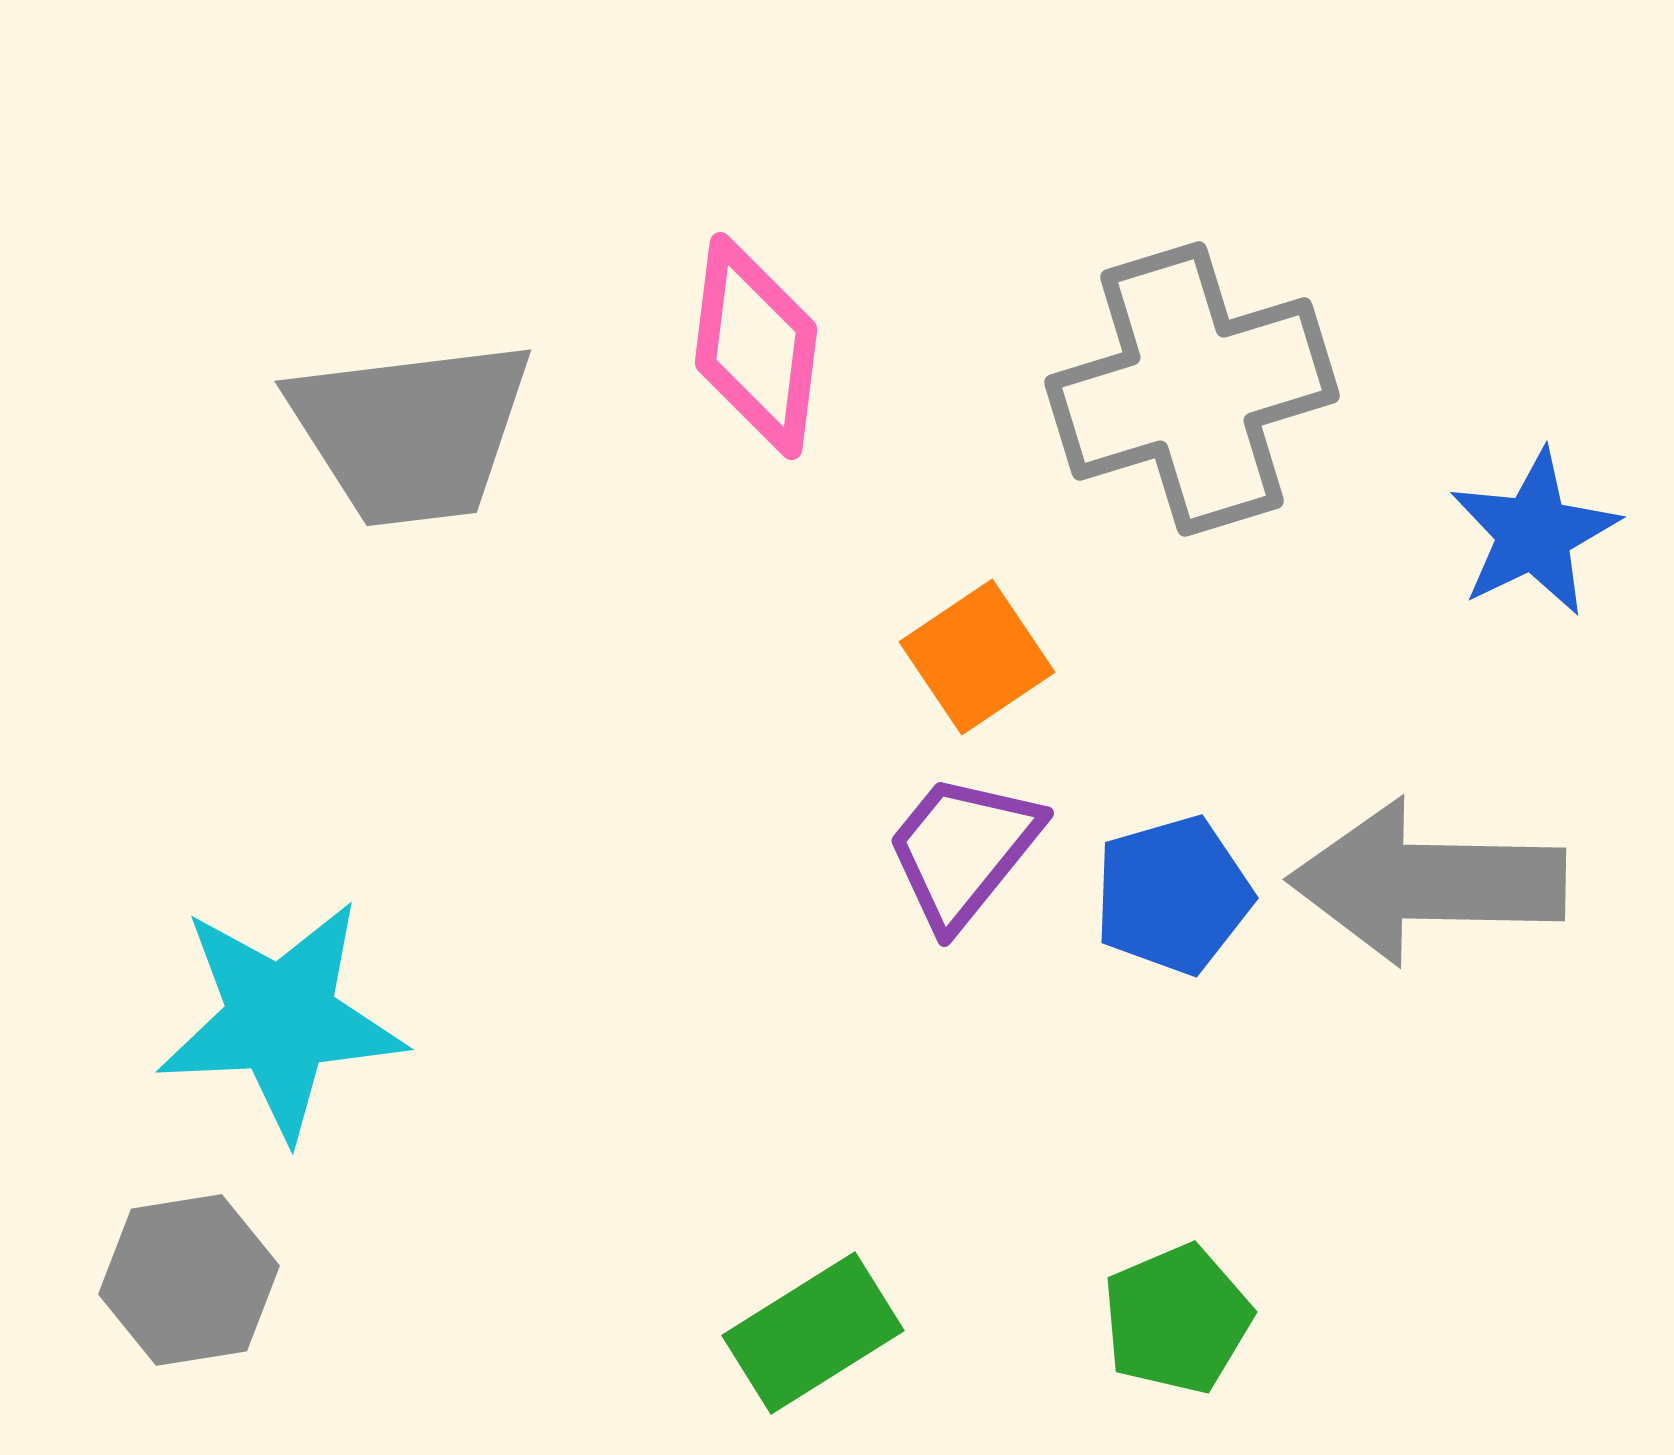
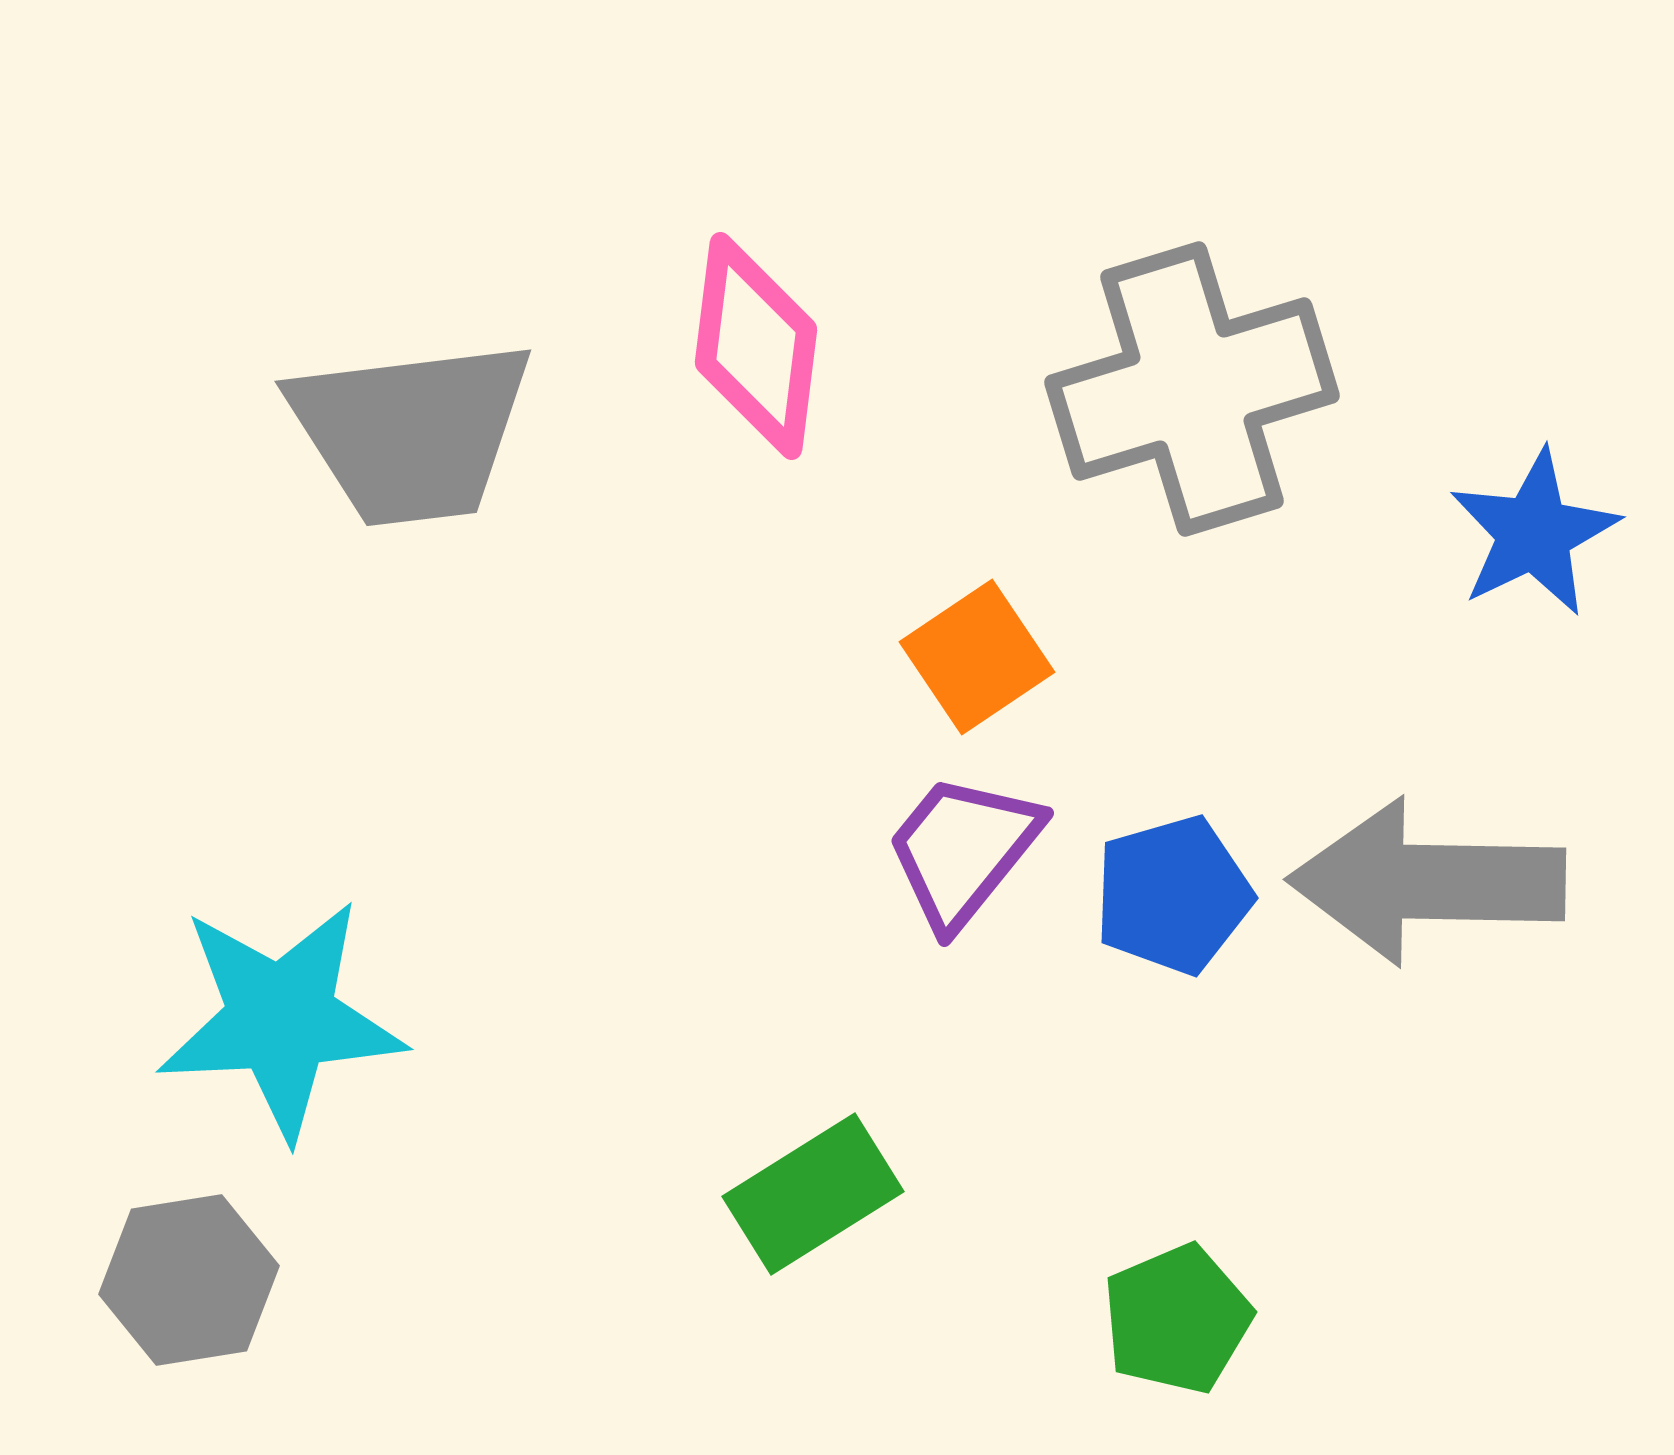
green rectangle: moved 139 px up
